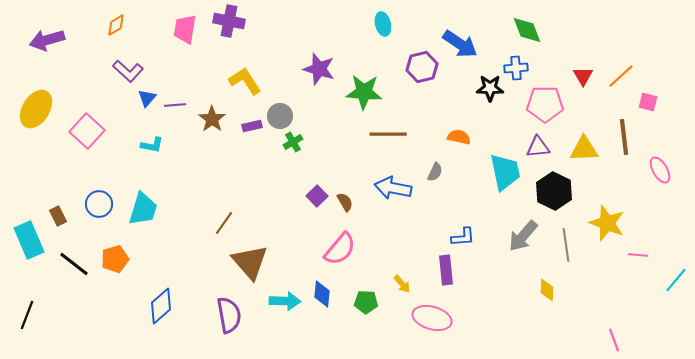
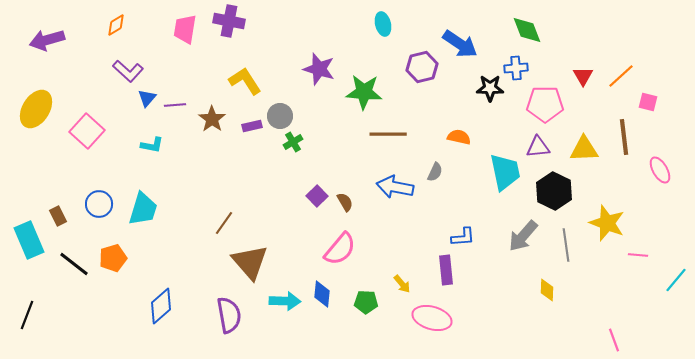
blue arrow at (393, 188): moved 2 px right, 1 px up
orange pentagon at (115, 259): moved 2 px left, 1 px up
